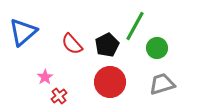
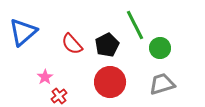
green line: moved 1 px up; rotated 56 degrees counterclockwise
green circle: moved 3 px right
